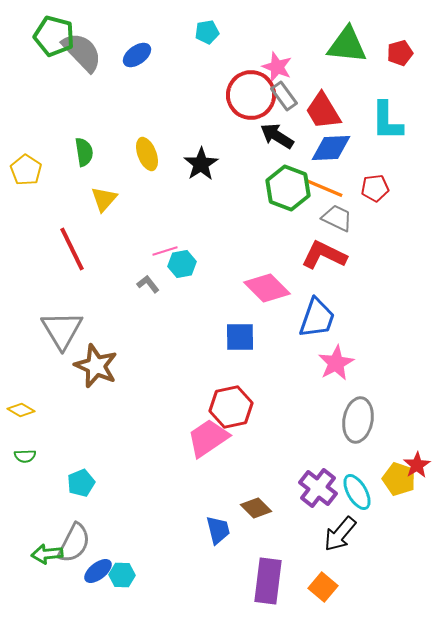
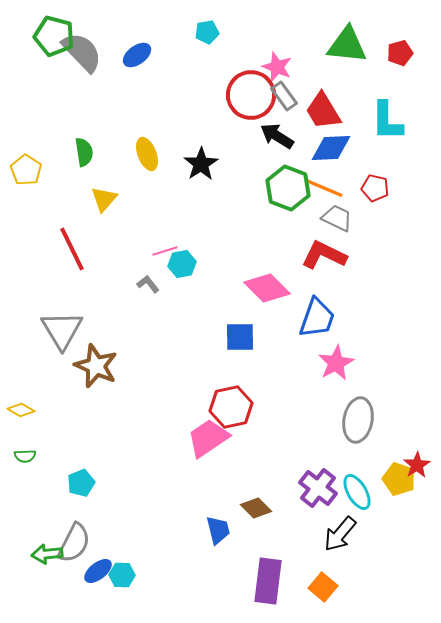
red pentagon at (375, 188): rotated 20 degrees clockwise
